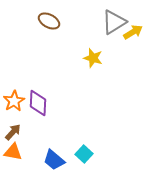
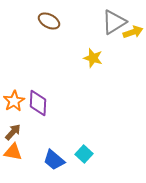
yellow arrow: rotated 12 degrees clockwise
